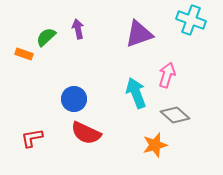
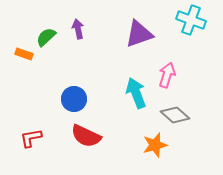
red semicircle: moved 3 px down
red L-shape: moved 1 px left
